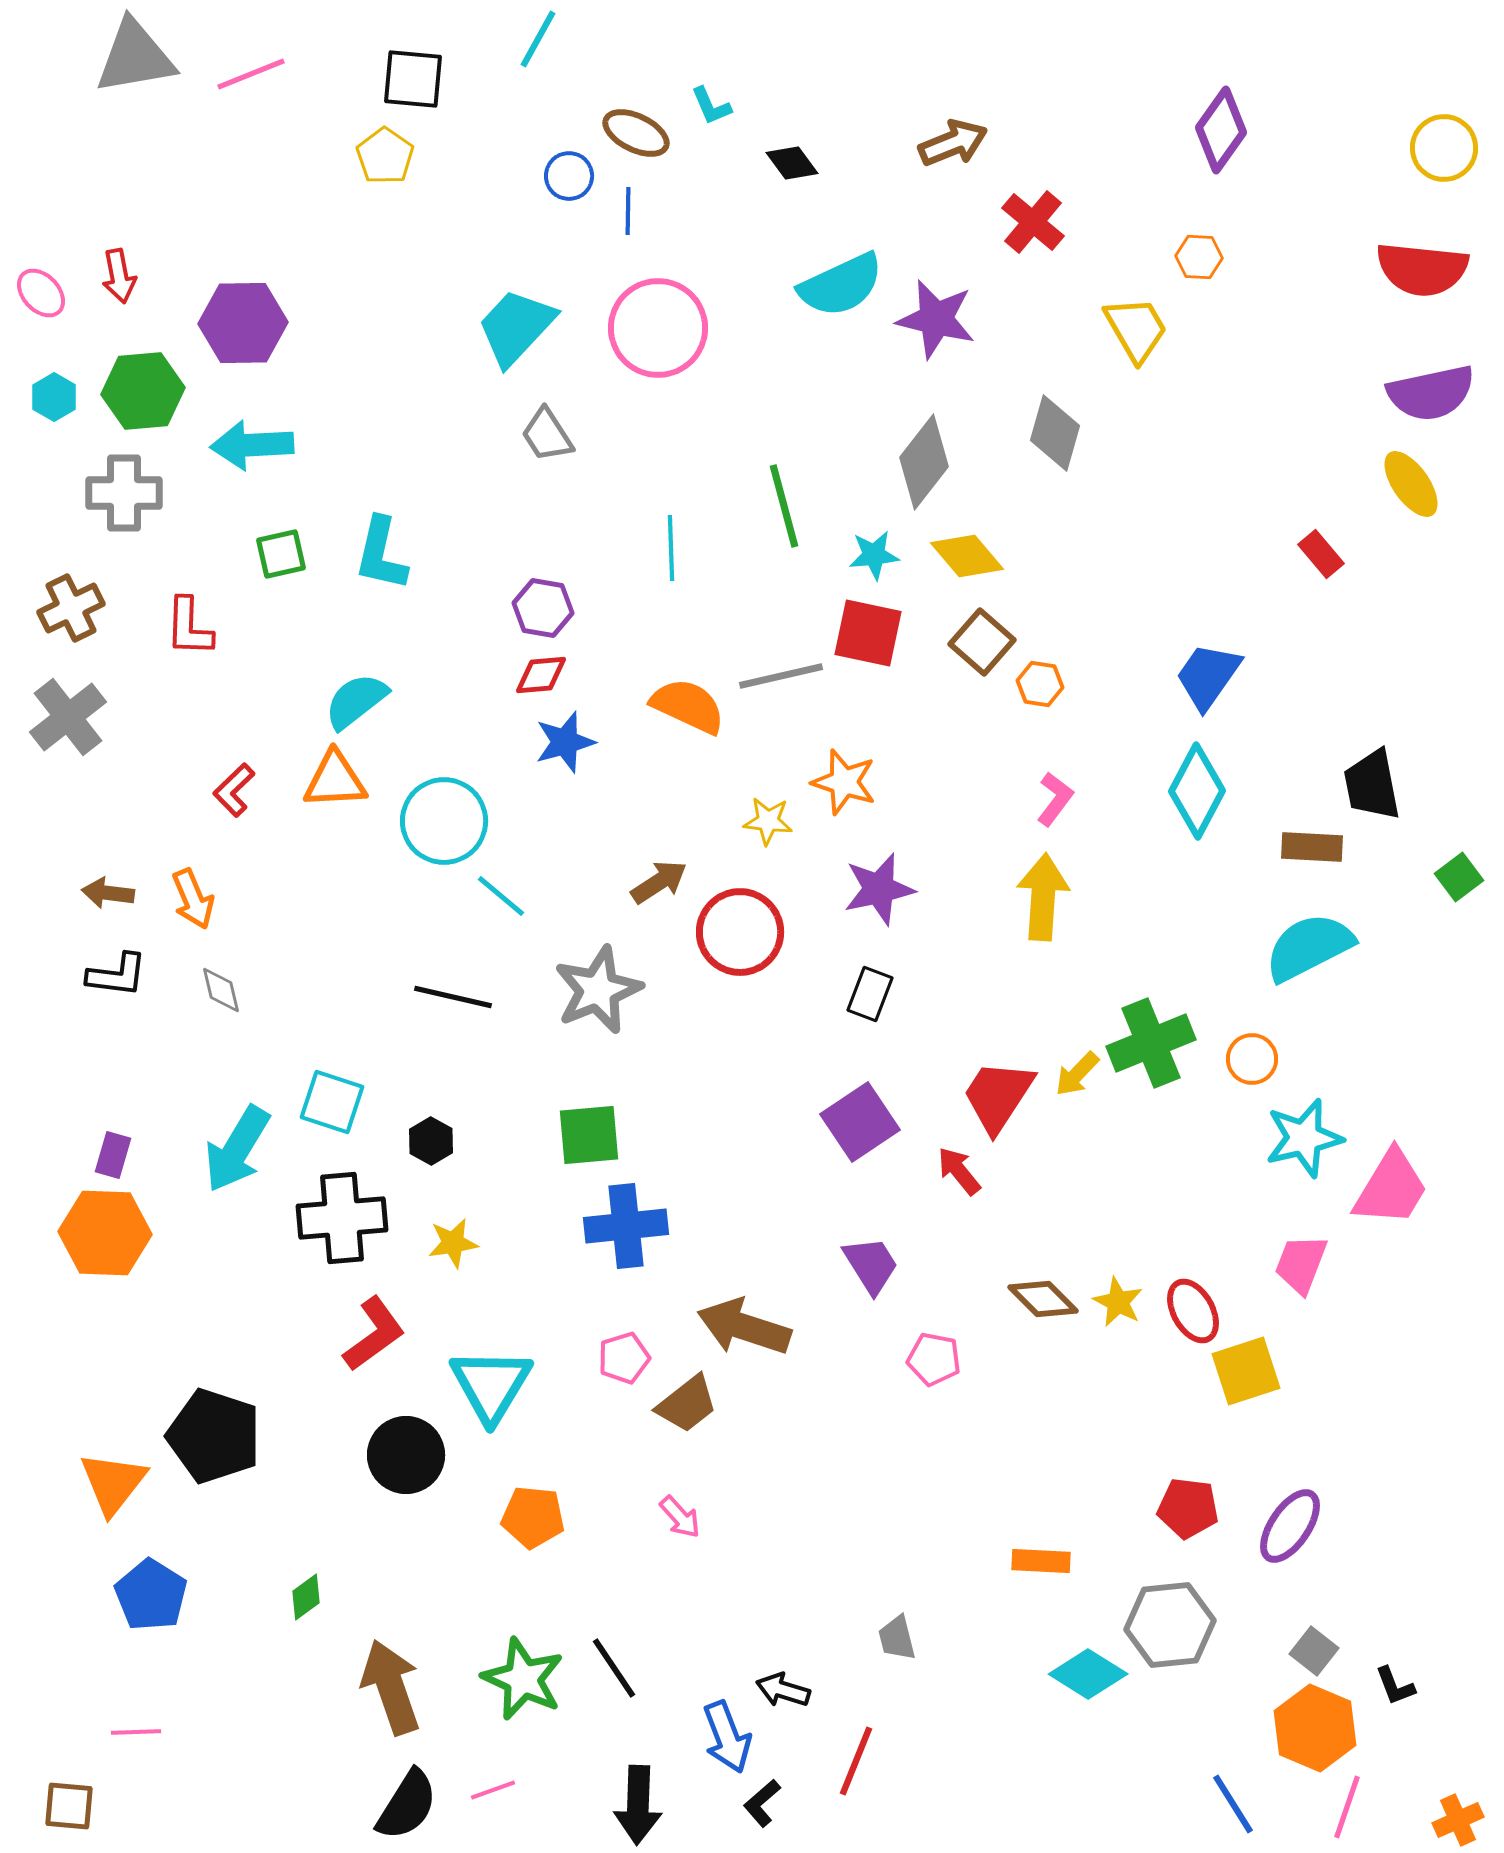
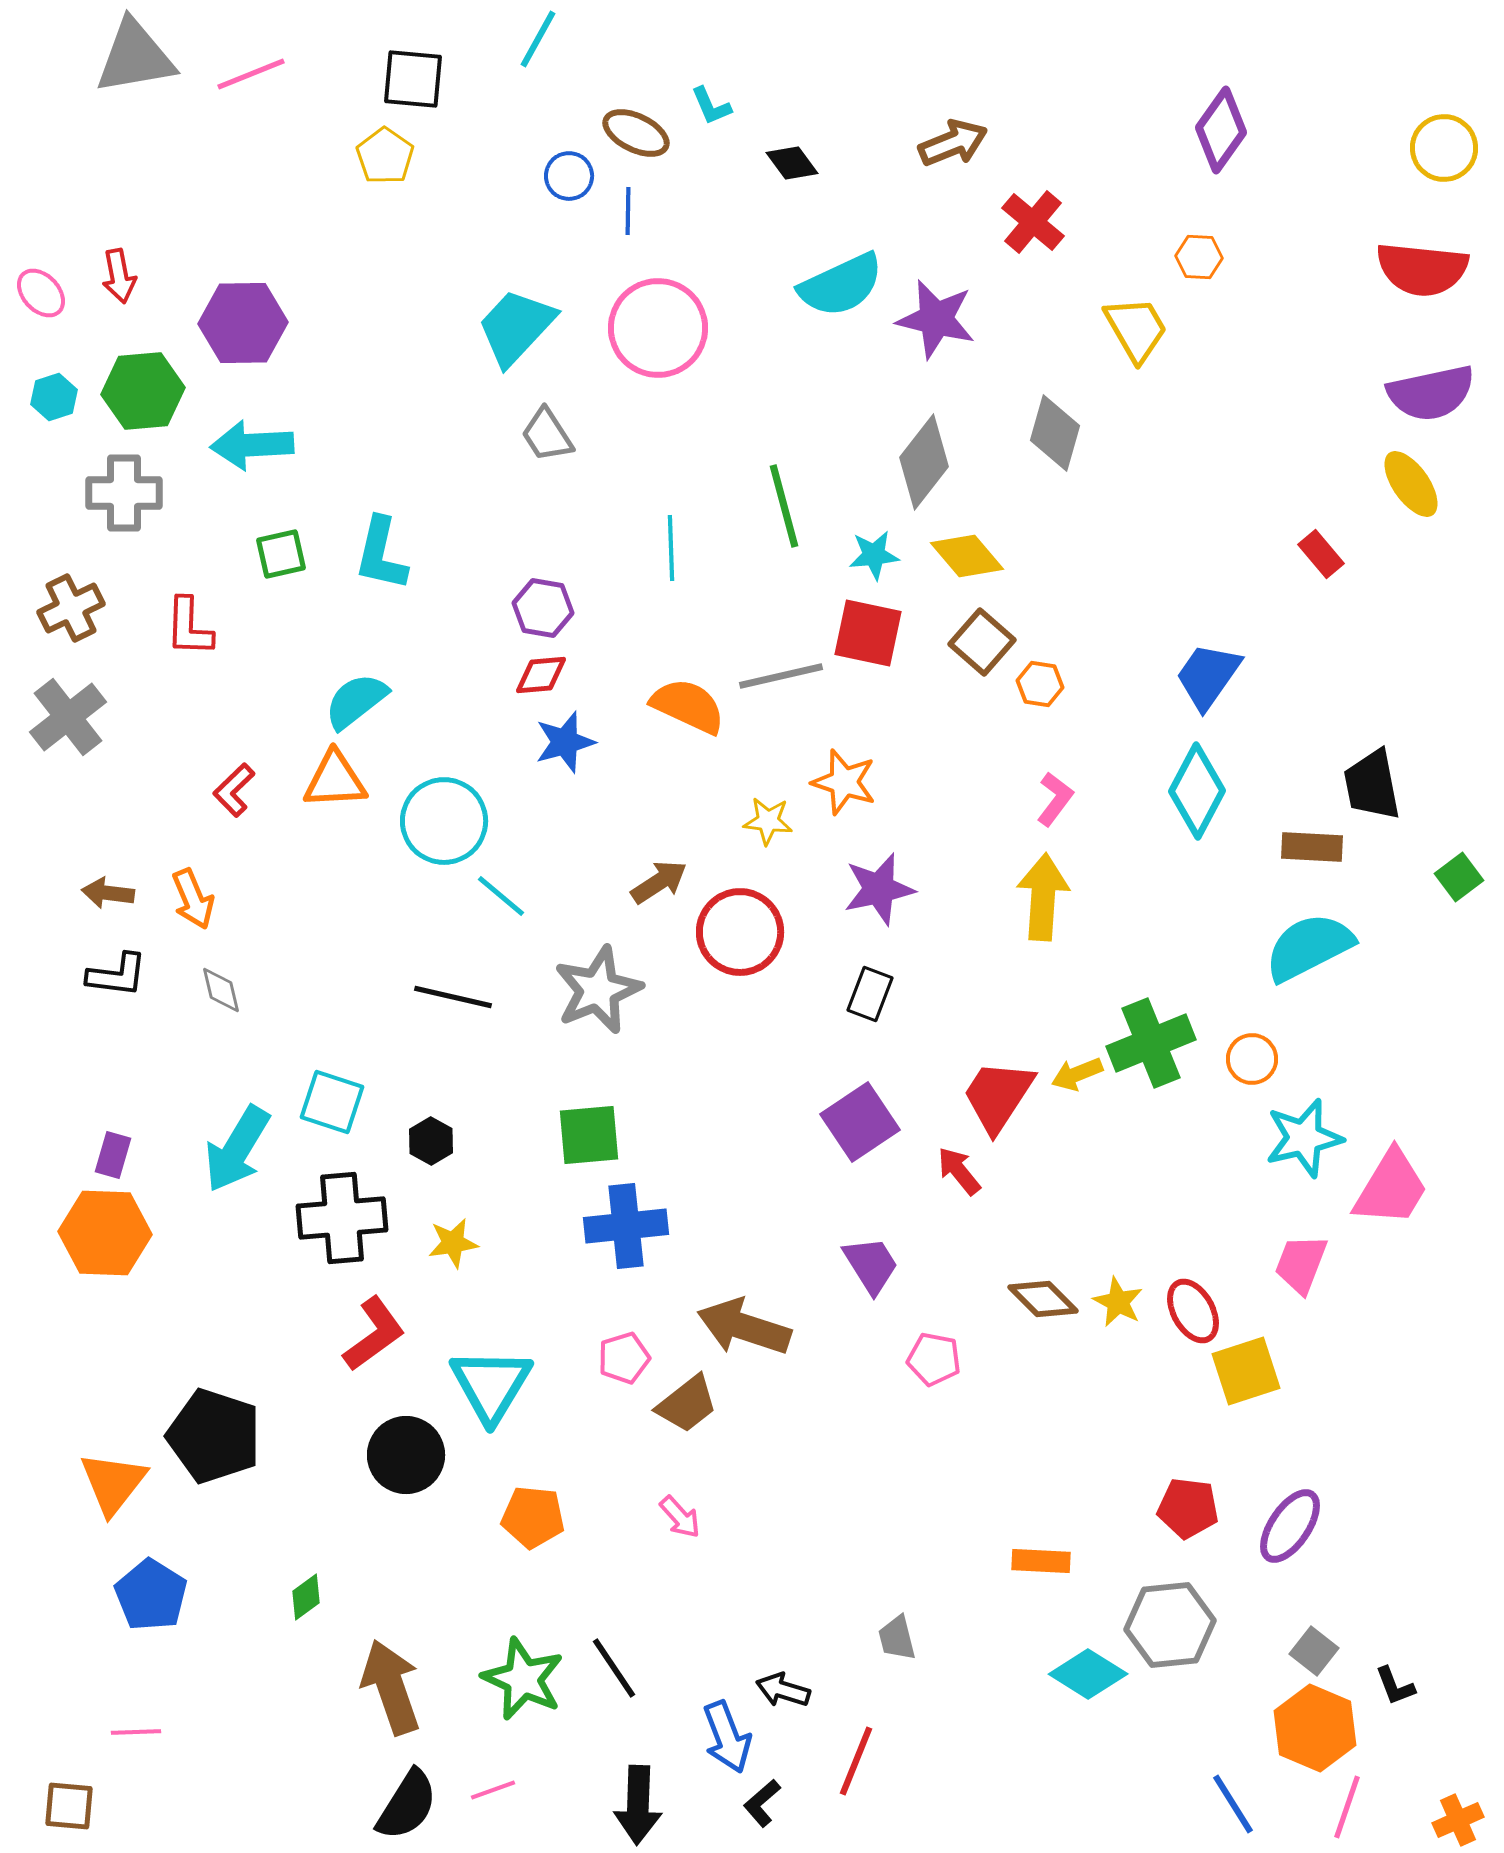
cyan hexagon at (54, 397): rotated 12 degrees clockwise
yellow arrow at (1077, 1074): rotated 24 degrees clockwise
